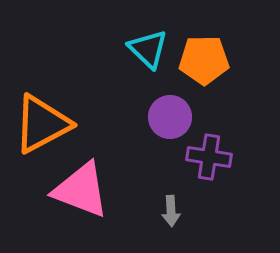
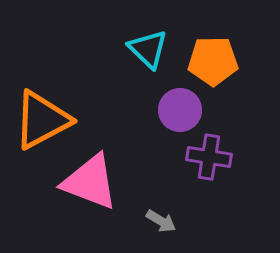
orange pentagon: moved 9 px right, 1 px down
purple circle: moved 10 px right, 7 px up
orange triangle: moved 4 px up
pink triangle: moved 9 px right, 8 px up
gray arrow: moved 10 px left, 10 px down; rotated 56 degrees counterclockwise
